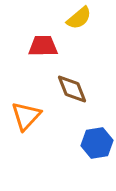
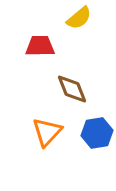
red trapezoid: moved 3 px left
orange triangle: moved 21 px right, 16 px down
blue hexagon: moved 10 px up
